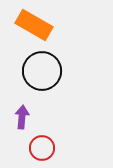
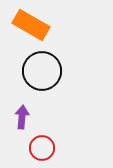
orange rectangle: moved 3 px left
